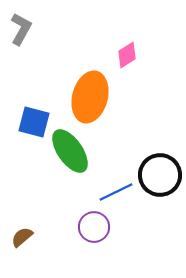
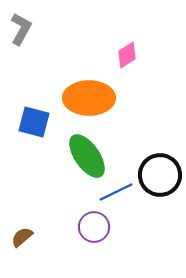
orange ellipse: moved 1 px left, 1 px down; rotated 75 degrees clockwise
green ellipse: moved 17 px right, 5 px down
